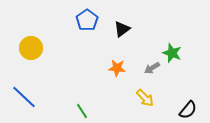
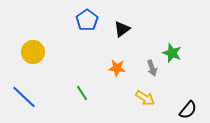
yellow circle: moved 2 px right, 4 px down
gray arrow: rotated 77 degrees counterclockwise
yellow arrow: rotated 12 degrees counterclockwise
green line: moved 18 px up
